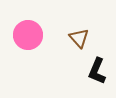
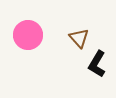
black L-shape: moved 7 px up; rotated 8 degrees clockwise
